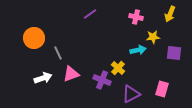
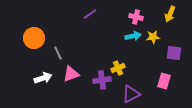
cyan arrow: moved 5 px left, 14 px up
yellow cross: rotated 24 degrees clockwise
purple cross: rotated 30 degrees counterclockwise
pink rectangle: moved 2 px right, 8 px up
